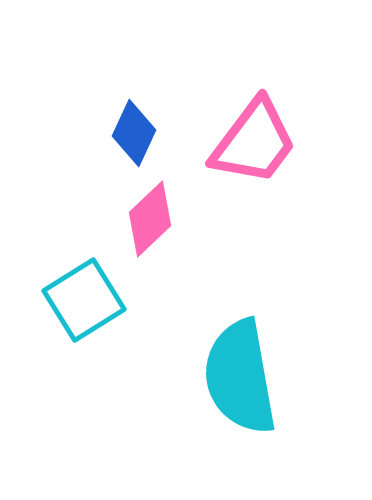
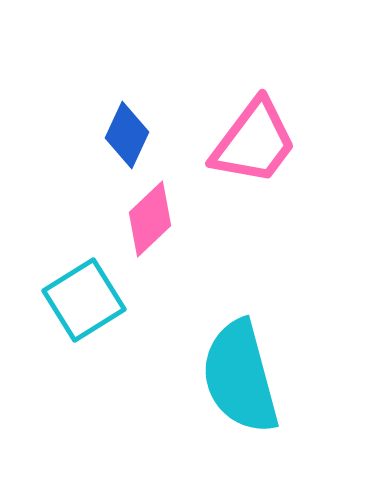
blue diamond: moved 7 px left, 2 px down
cyan semicircle: rotated 5 degrees counterclockwise
